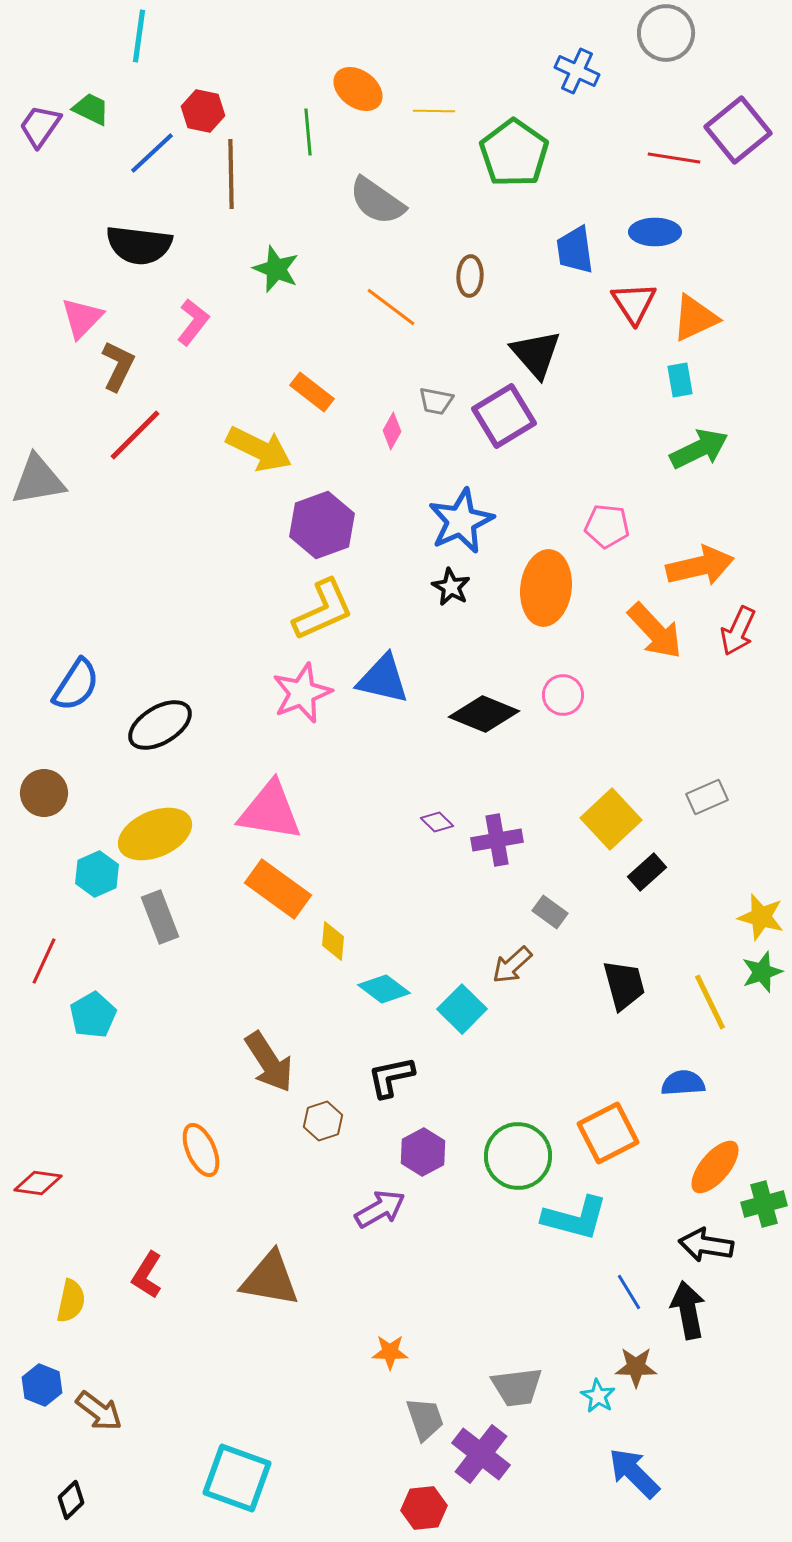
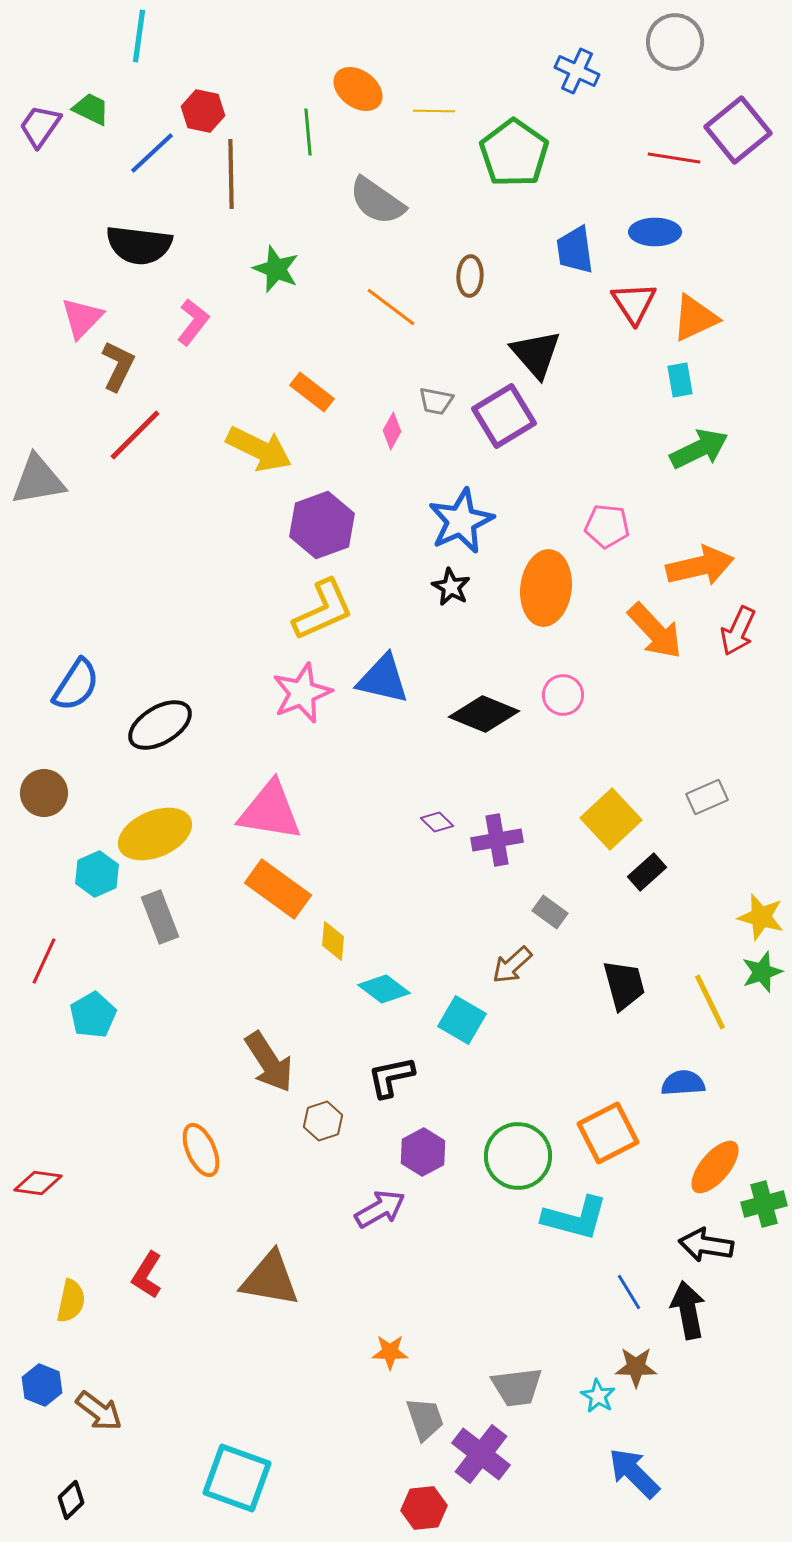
gray circle at (666, 33): moved 9 px right, 9 px down
cyan square at (462, 1009): moved 11 px down; rotated 15 degrees counterclockwise
